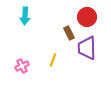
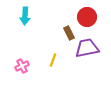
purple trapezoid: rotated 80 degrees clockwise
